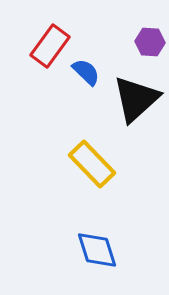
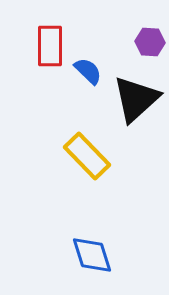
red rectangle: rotated 36 degrees counterclockwise
blue semicircle: moved 2 px right, 1 px up
yellow rectangle: moved 5 px left, 8 px up
blue diamond: moved 5 px left, 5 px down
